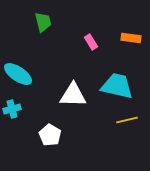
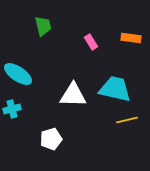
green trapezoid: moved 4 px down
cyan trapezoid: moved 2 px left, 3 px down
white pentagon: moved 1 px right, 4 px down; rotated 25 degrees clockwise
